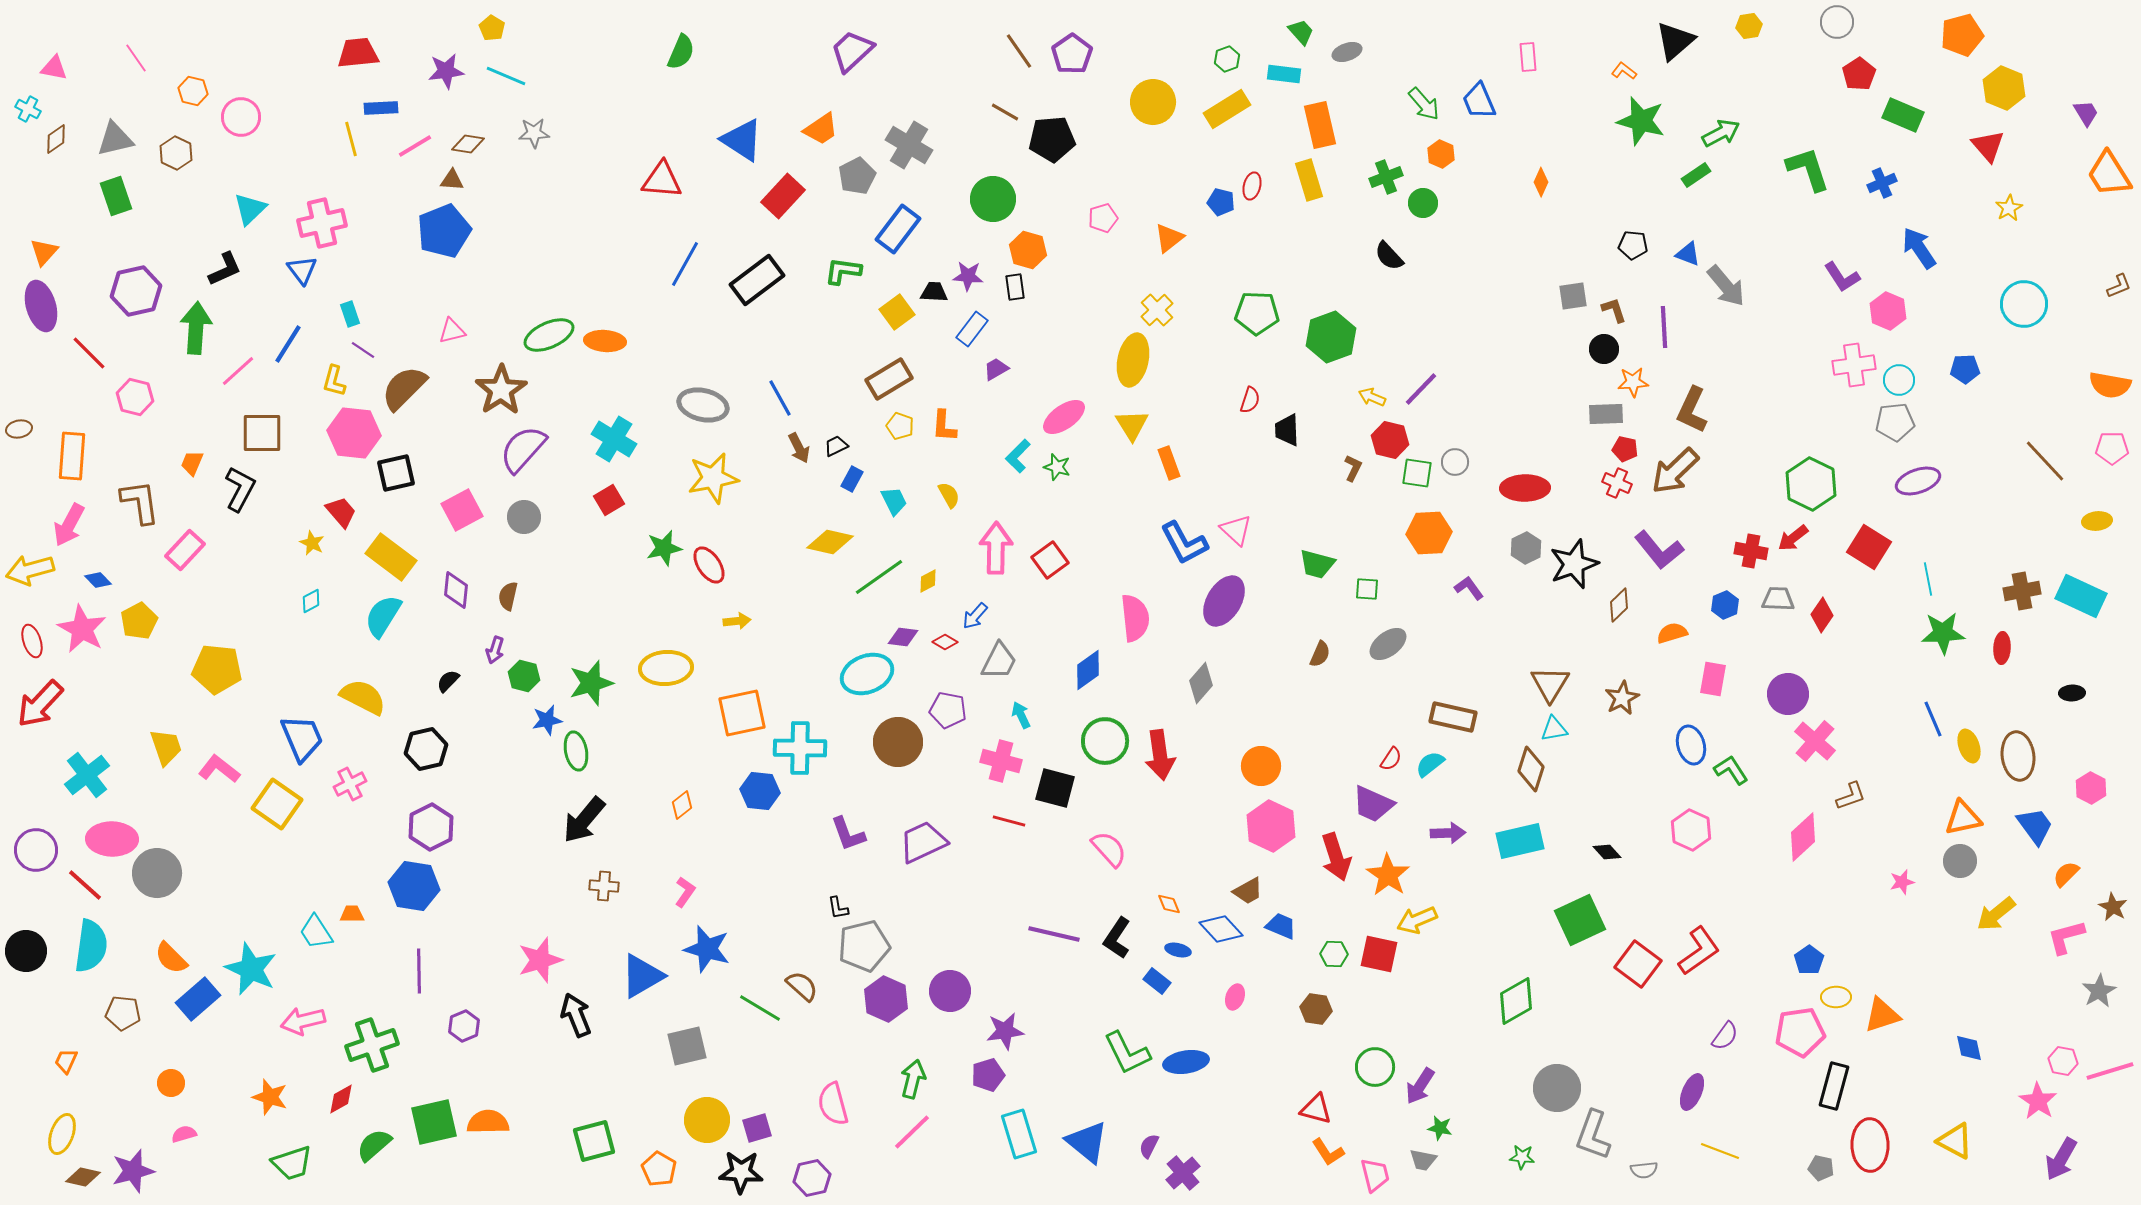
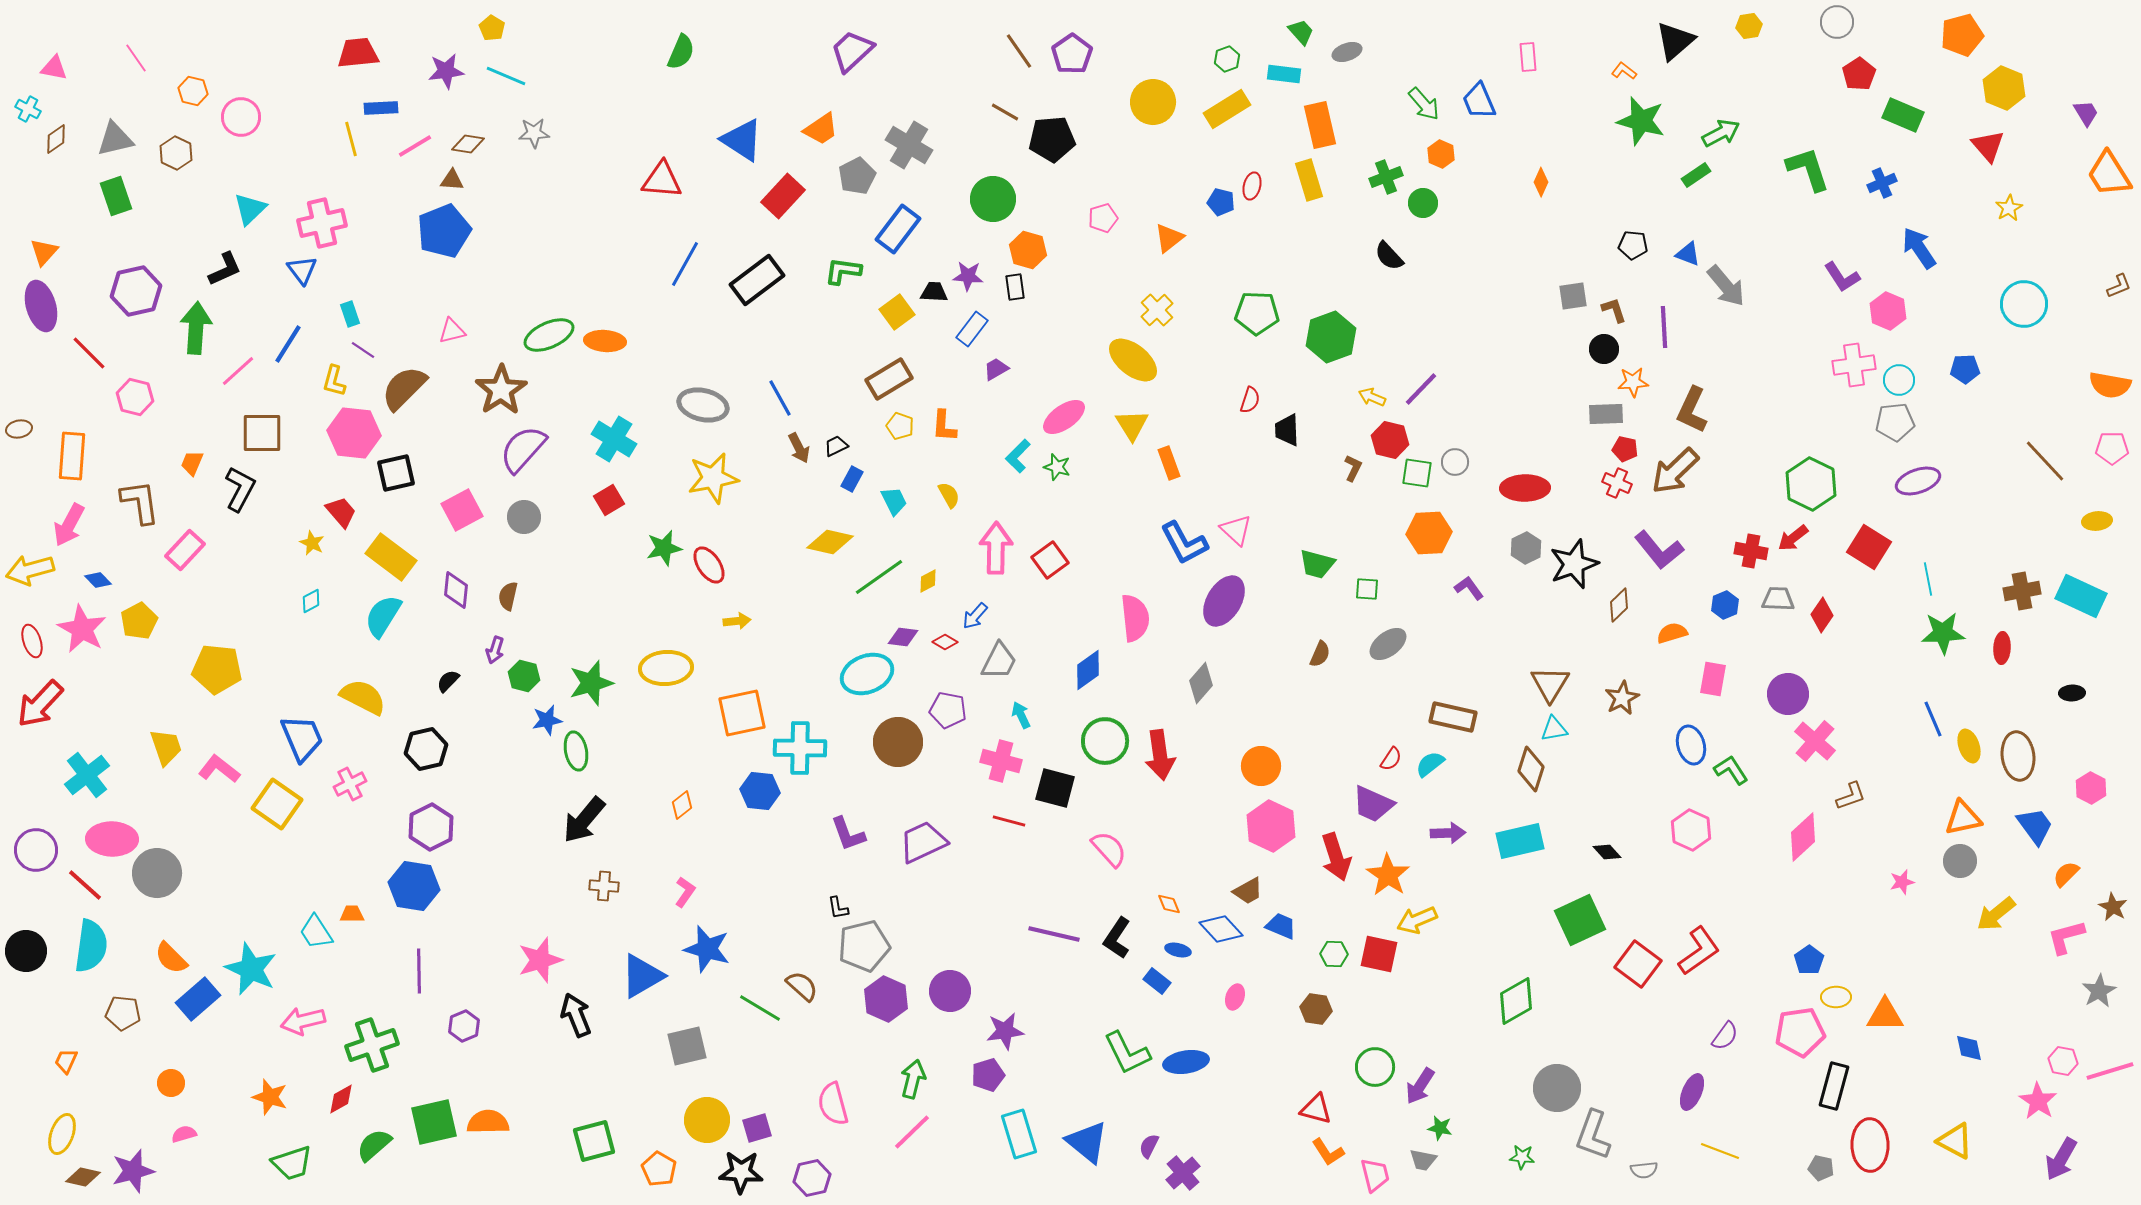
yellow ellipse at (1133, 360): rotated 63 degrees counterclockwise
orange triangle at (1882, 1015): moved 3 px right; rotated 18 degrees clockwise
